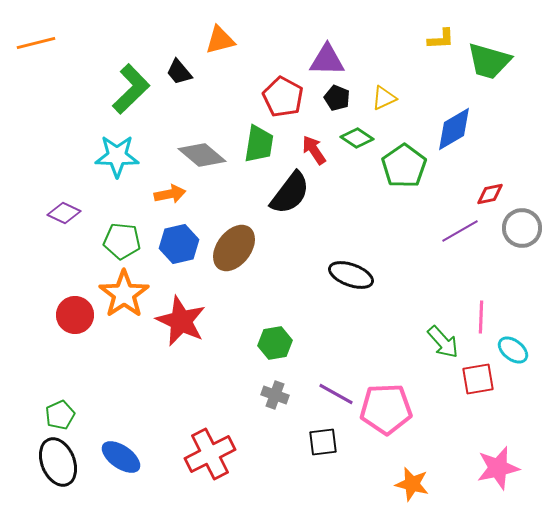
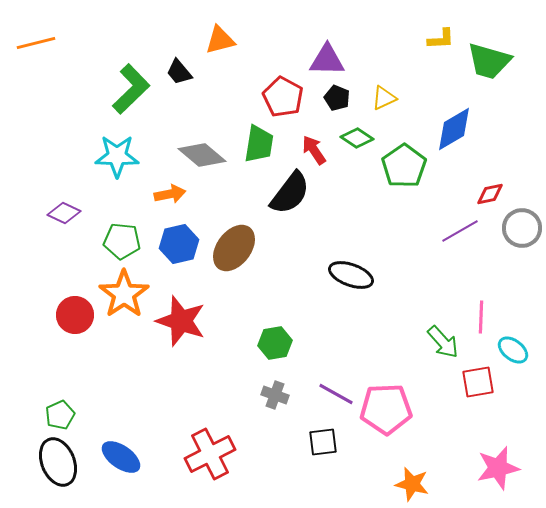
red star at (181, 321): rotated 6 degrees counterclockwise
red square at (478, 379): moved 3 px down
